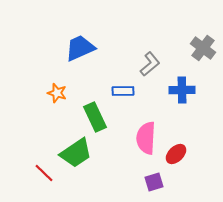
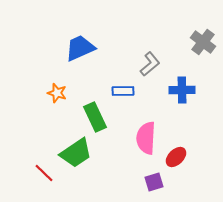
gray cross: moved 6 px up
red ellipse: moved 3 px down
